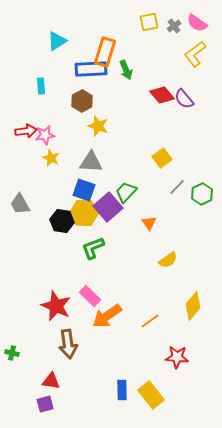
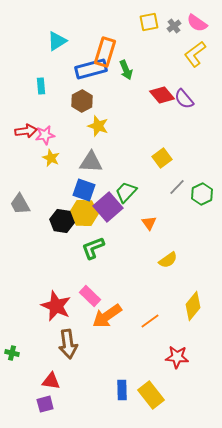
blue rectangle at (91, 69): rotated 12 degrees counterclockwise
